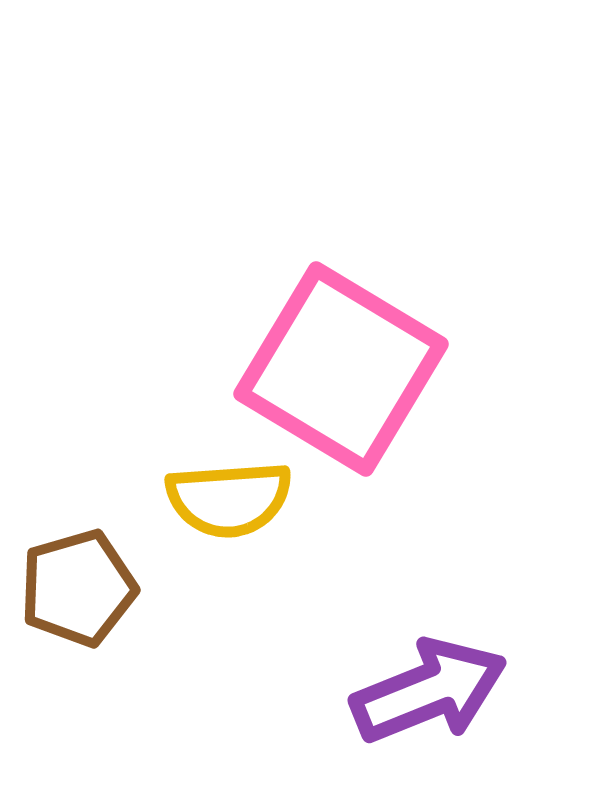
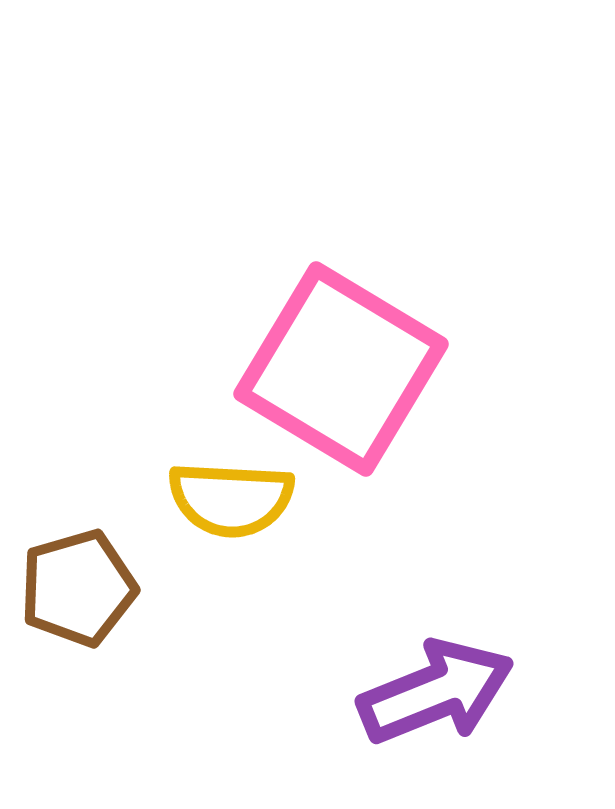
yellow semicircle: moved 2 px right; rotated 7 degrees clockwise
purple arrow: moved 7 px right, 1 px down
